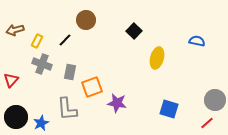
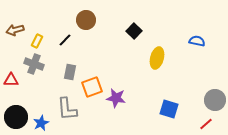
gray cross: moved 8 px left
red triangle: rotated 49 degrees clockwise
purple star: moved 1 px left, 5 px up
red line: moved 1 px left, 1 px down
